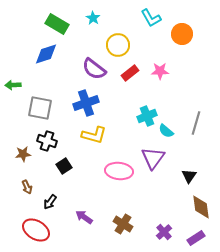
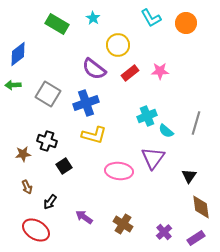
orange circle: moved 4 px right, 11 px up
blue diamond: moved 28 px left; rotated 20 degrees counterclockwise
gray square: moved 8 px right, 14 px up; rotated 20 degrees clockwise
